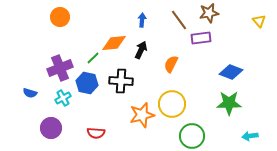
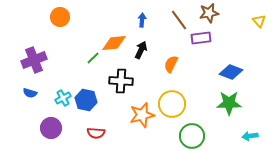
purple cross: moved 26 px left, 8 px up
blue hexagon: moved 1 px left, 17 px down
